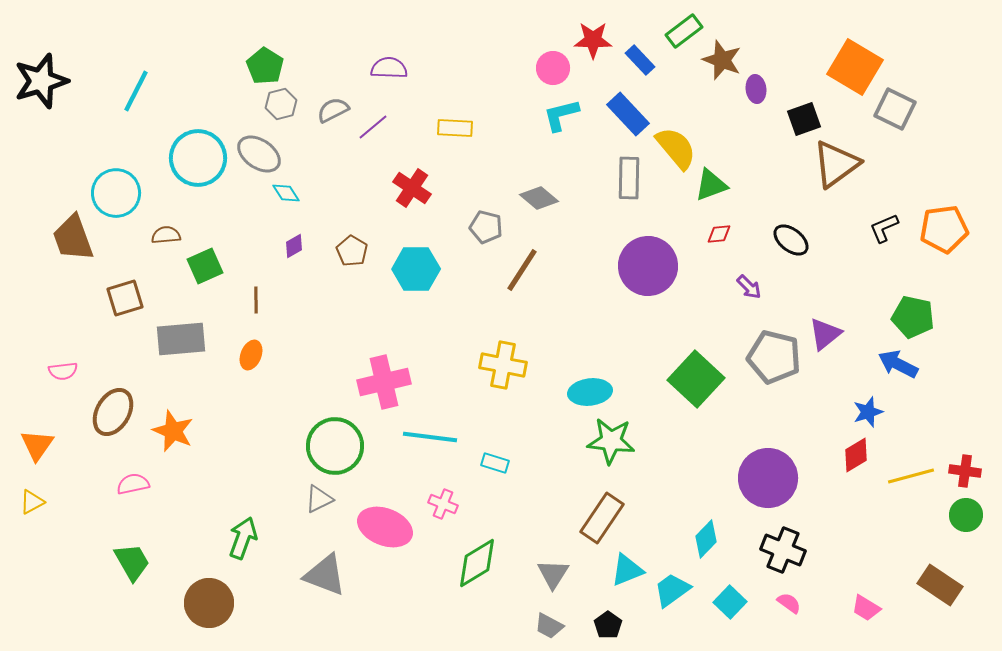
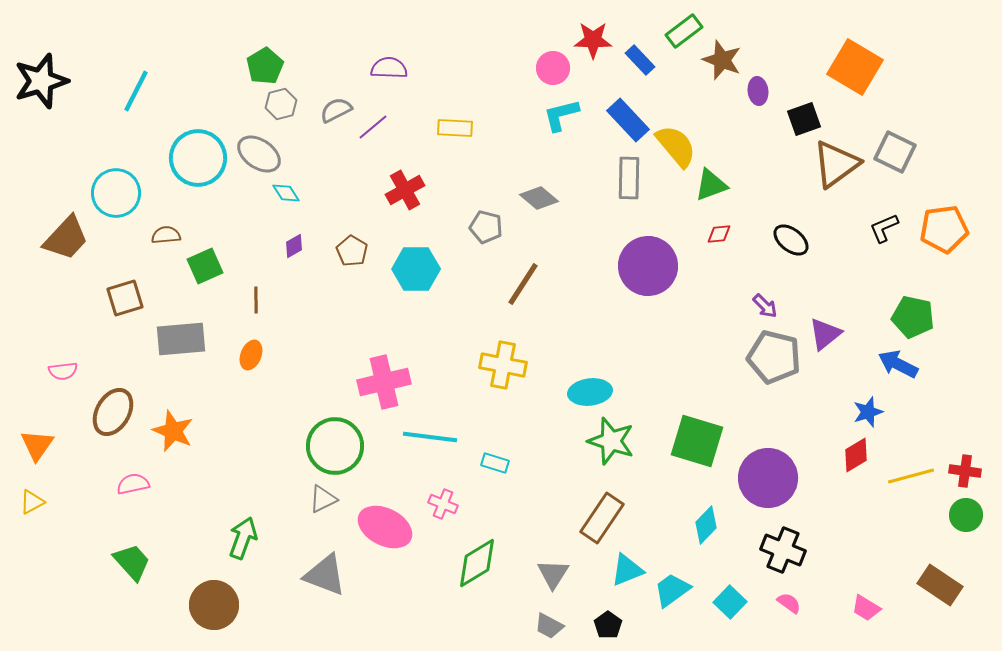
green pentagon at (265, 66): rotated 9 degrees clockwise
purple ellipse at (756, 89): moved 2 px right, 2 px down
gray square at (895, 109): moved 43 px down
gray semicircle at (333, 110): moved 3 px right
blue rectangle at (628, 114): moved 6 px down
yellow semicircle at (676, 148): moved 2 px up
red cross at (412, 188): moved 7 px left, 2 px down; rotated 27 degrees clockwise
brown trapezoid at (73, 238): moved 7 px left; rotated 117 degrees counterclockwise
brown line at (522, 270): moved 1 px right, 14 px down
purple arrow at (749, 287): moved 16 px right, 19 px down
green square at (696, 379): moved 1 px right, 62 px down; rotated 26 degrees counterclockwise
green star at (611, 441): rotated 12 degrees clockwise
gray triangle at (319, 499): moved 4 px right
pink ellipse at (385, 527): rotated 6 degrees clockwise
cyan diamond at (706, 539): moved 14 px up
green trapezoid at (132, 562): rotated 12 degrees counterclockwise
brown circle at (209, 603): moved 5 px right, 2 px down
